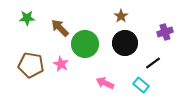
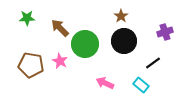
black circle: moved 1 px left, 2 px up
pink star: moved 1 px left, 3 px up
